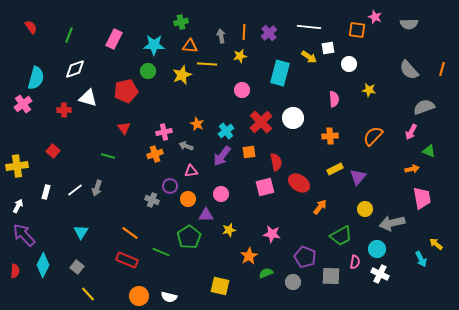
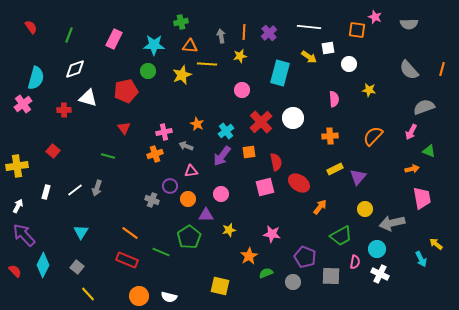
red semicircle at (15, 271): rotated 48 degrees counterclockwise
